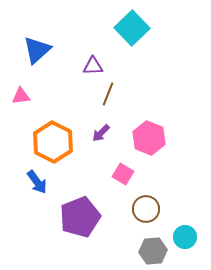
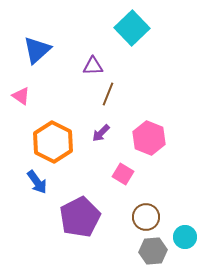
pink triangle: rotated 42 degrees clockwise
brown circle: moved 8 px down
purple pentagon: rotated 6 degrees counterclockwise
